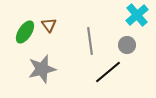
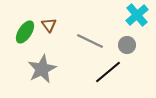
gray line: rotated 56 degrees counterclockwise
gray star: rotated 12 degrees counterclockwise
